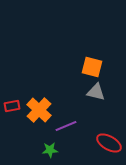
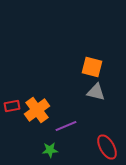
orange cross: moved 2 px left; rotated 10 degrees clockwise
red ellipse: moved 2 px left, 4 px down; rotated 30 degrees clockwise
